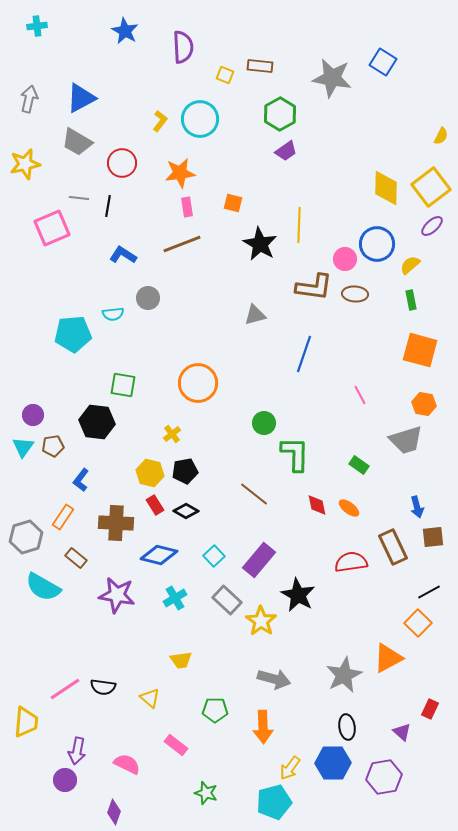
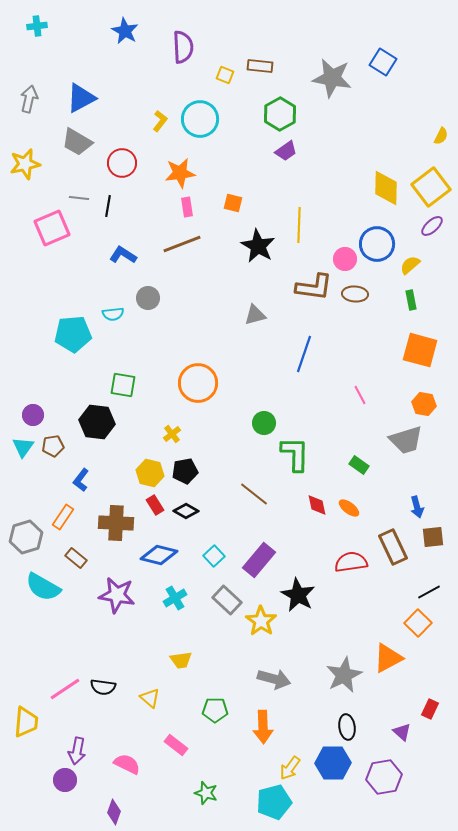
black star at (260, 244): moved 2 px left, 2 px down
